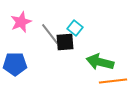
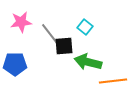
pink star: rotated 15 degrees clockwise
cyan square: moved 10 px right, 1 px up
black square: moved 1 px left, 4 px down
green arrow: moved 12 px left
